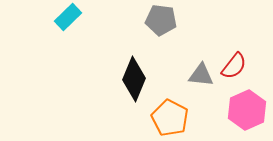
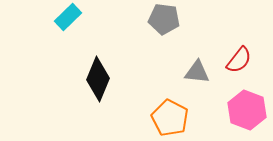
gray pentagon: moved 3 px right, 1 px up
red semicircle: moved 5 px right, 6 px up
gray triangle: moved 4 px left, 3 px up
black diamond: moved 36 px left
pink hexagon: rotated 15 degrees counterclockwise
